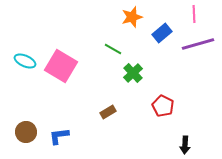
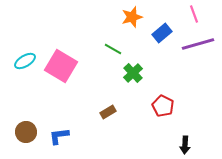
pink line: rotated 18 degrees counterclockwise
cyan ellipse: rotated 55 degrees counterclockwise
